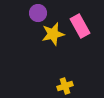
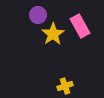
purple circle: moved 2 px down
yellow star: rotated 20 degrees counterclockwise
